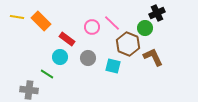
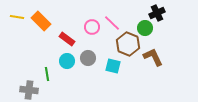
cyan circle: moved 7 px right, 4 px down
green line: rotated 48 degrees clockwise
